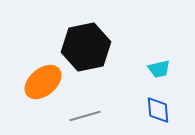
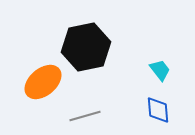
cyan trapezoid: moved 1 px right, 1 px down; rotated 115 degrees counterclockwise
